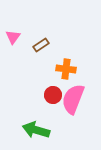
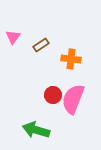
orange cross: moved 5 px right, 10 px up
